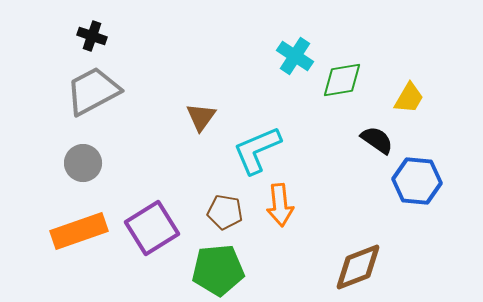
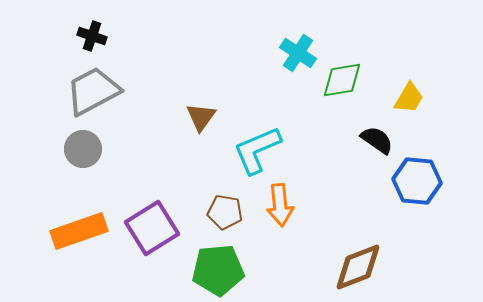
cyan cross: moved 3 px right, 3 px up
gray circle: moved 14 px up
